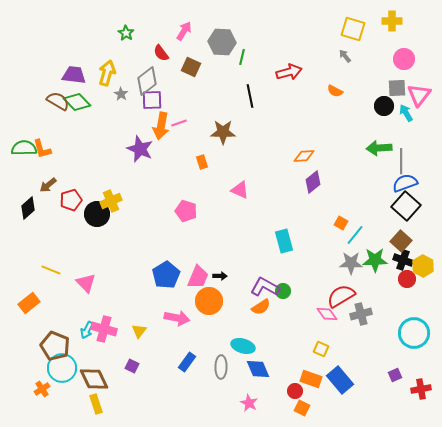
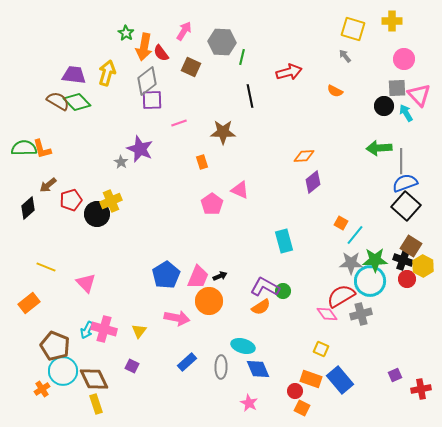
gray star at (121, 94): moved 68 px down
pink triangle at (419, 95): rotated 20 degrees counterclockwise
orange arrow at (161, 126): moved 17 px left, 79 px up
pink pentagon at (186, 211): moved 26 px right, 7 px up; rotated 20 degrees clockwise
brown square at (401, 241): moved 10 px right, 5 px down; rotated 10 degrees counterclockwise
yellow line at (51, 270): moved 5 px left, 3 px up
black arrow at (220, 276): rotated 24 degrees counterclockwise
cyan circle at (414, 333): moved 44 px left, 52 px up
blue rectangle at (187, 362): rotated 12 degrees clockwise
cyan circle at (62, 368): moved 1 px right, 3 px down
